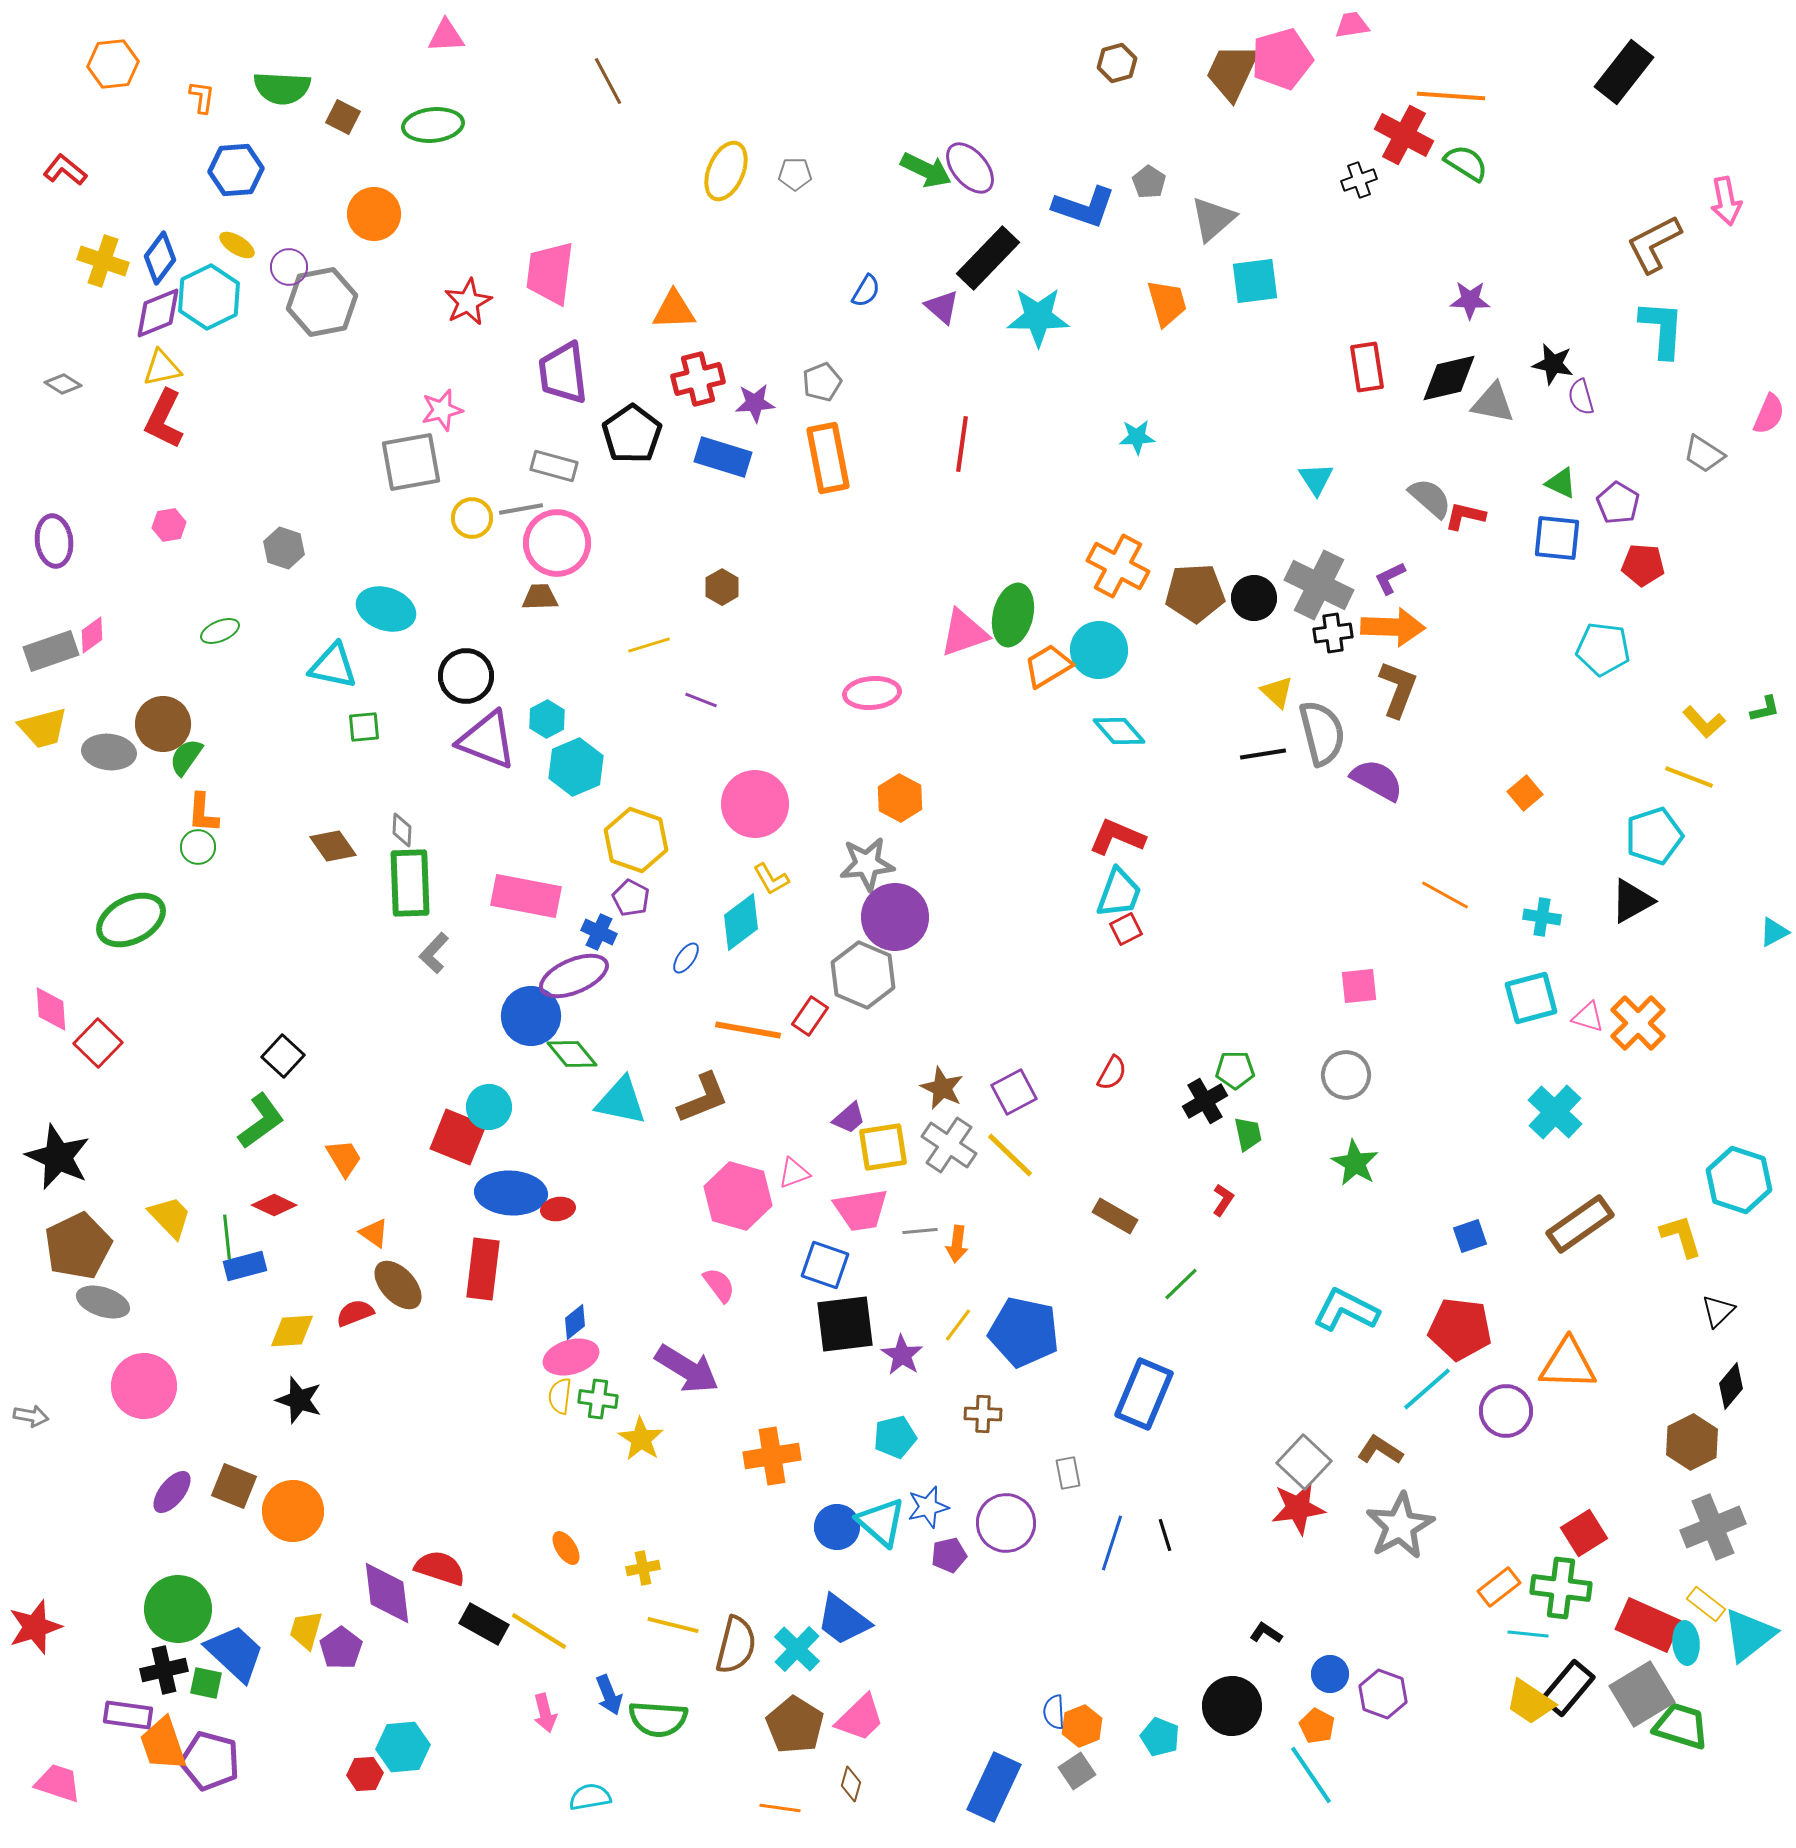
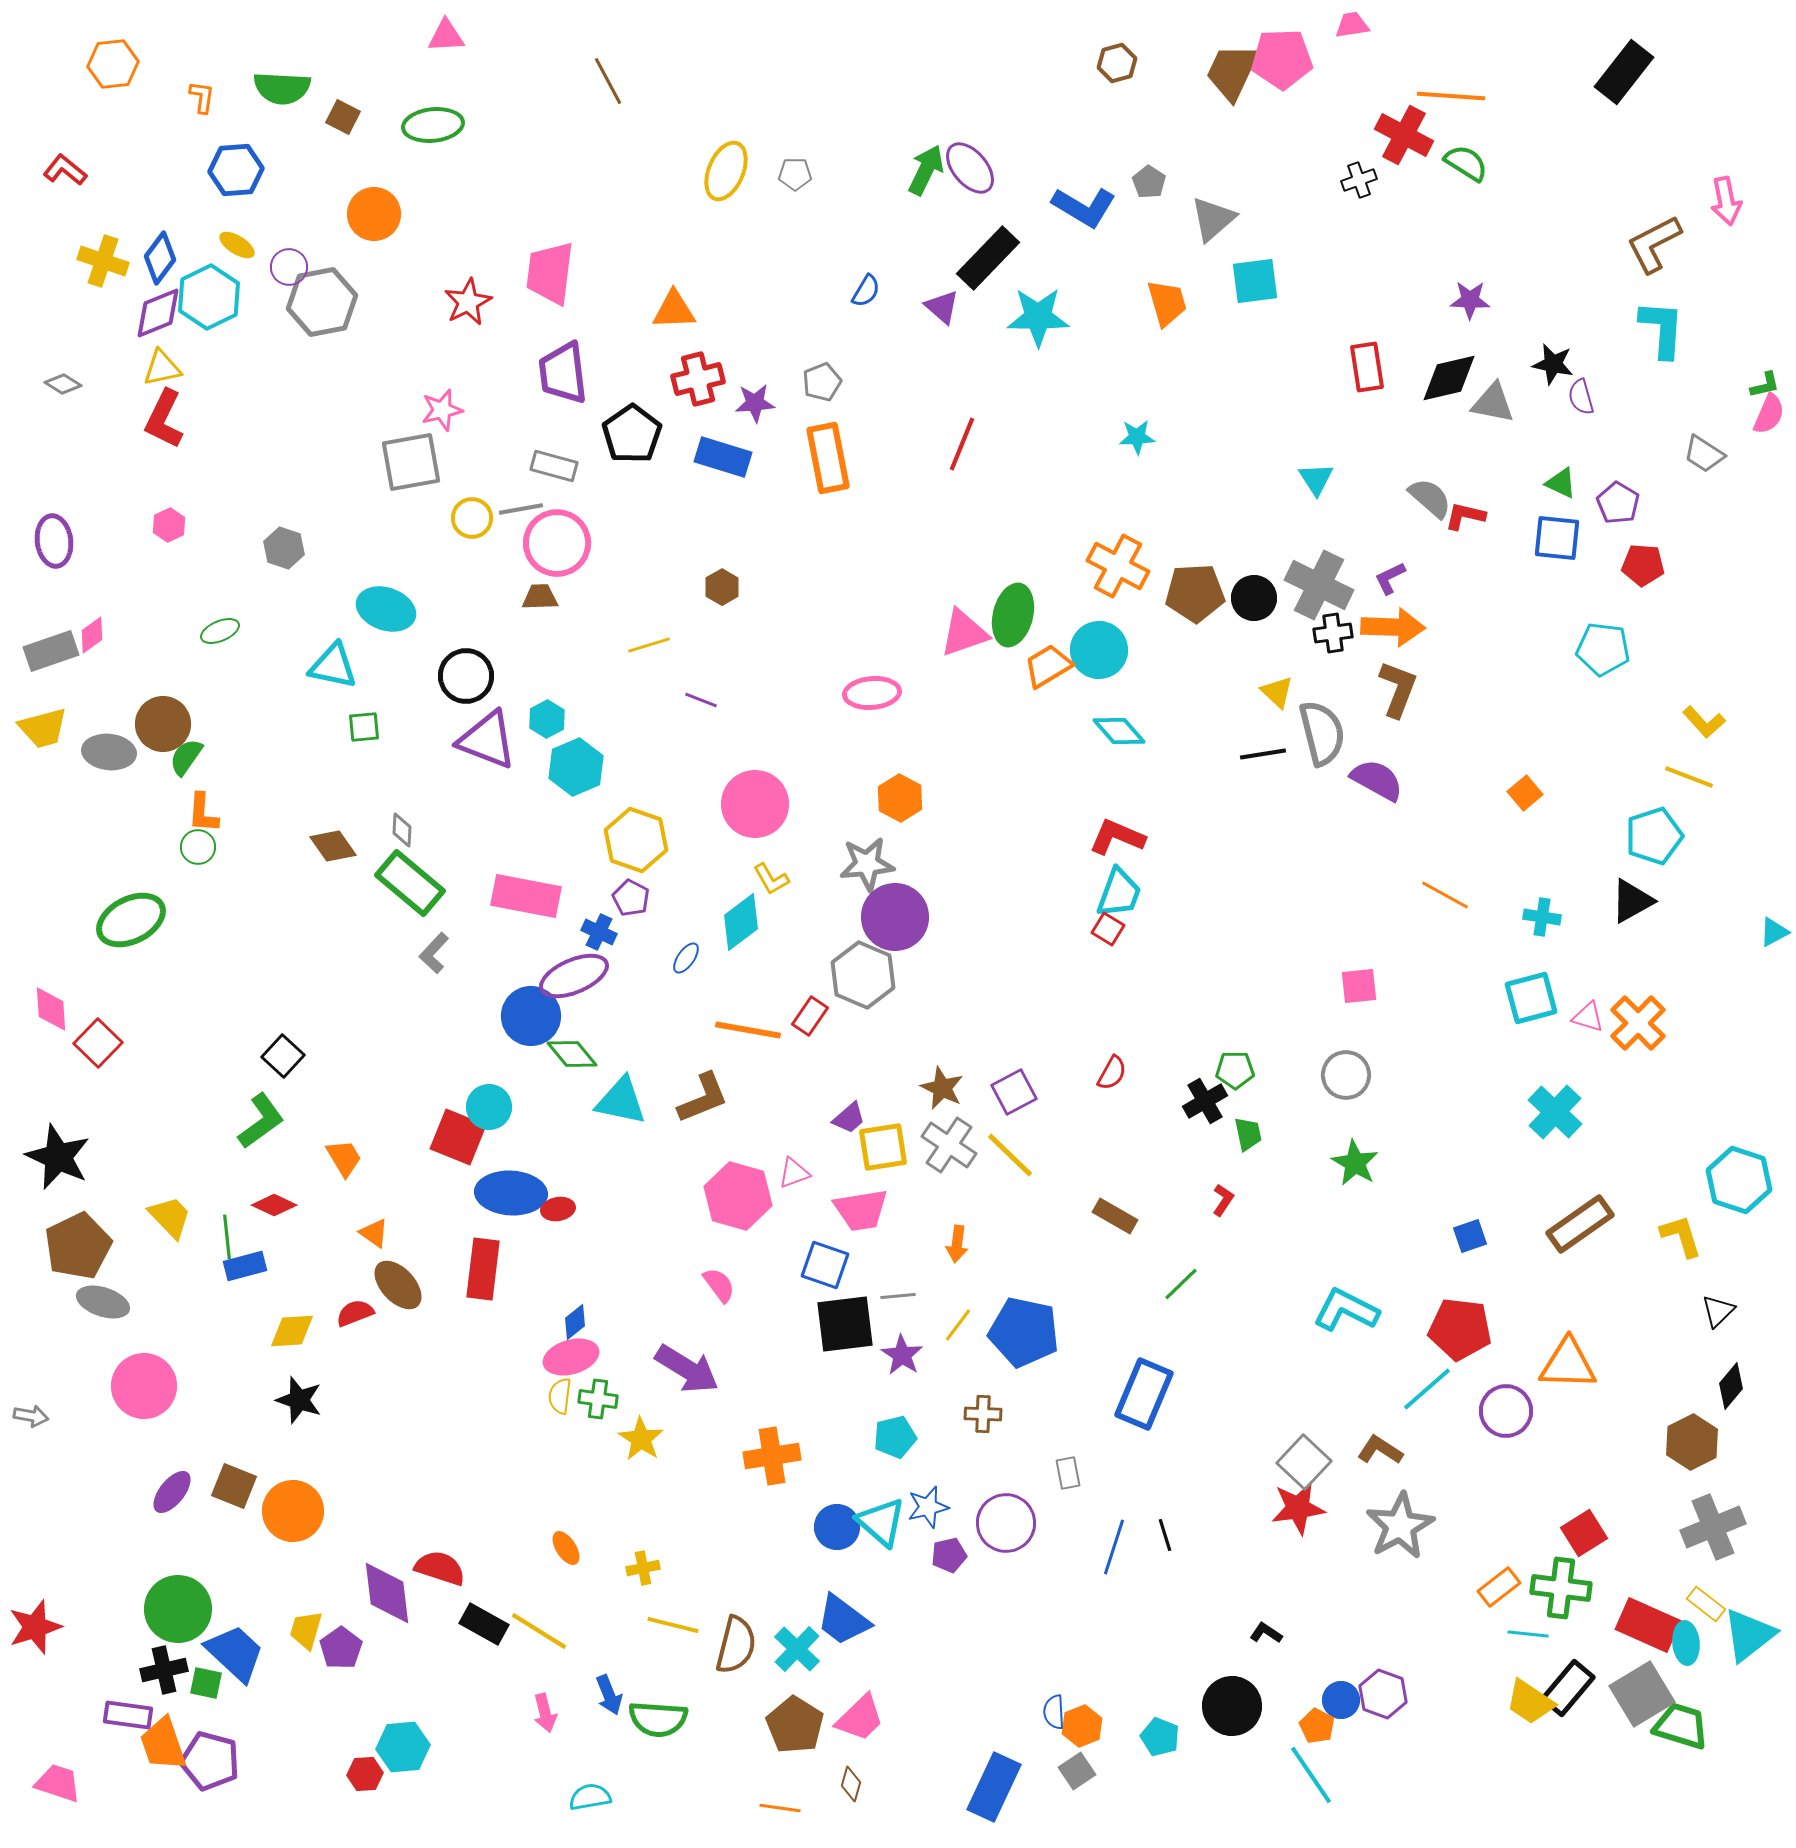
pink pentagon at (1282, 59): rotated 14 degrees clockwise
green arrow at (926, 170): rotated 90 degrees counterclockwise
blue L-shape at (1084, 207): rotated 12 degrees clockwise
red line at (962, 444): rotated 14 degrees clockwise
pink hexagon at (169, 525): rotated 16 degrees counterclockwise
green L-shape at (1765, 709): moved 324 px up
green rectangle at (410, 883): rotated 48 degrees counterclockwise
red square at (1126, 929): moved 18 px left; rotated 32 degrees counterclockwise
gray line at (920, 1231): moved 22 px left, 65 px down
blue line at (1112, 1543): moved 2 px right, 4 px down
blue circle at (1330, 1674): moved 11 px right, 26 px down
